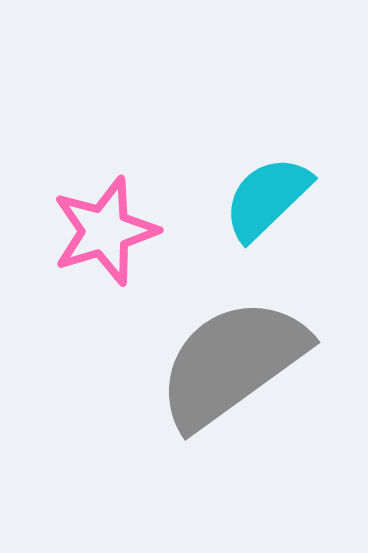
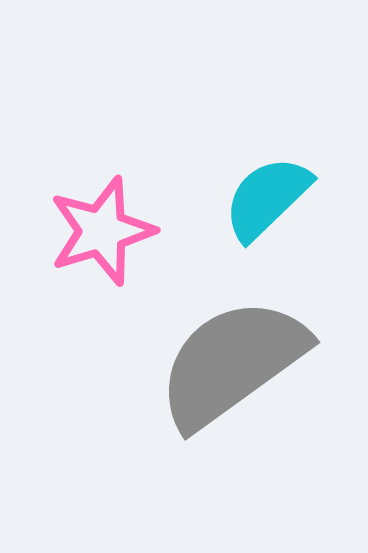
pink star: moved 3 px left
